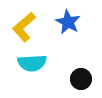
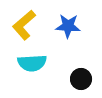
blue star: moved 4 px down; rotated 25 degrees counterclockwise
yellow L-shape: moved 2 px up
